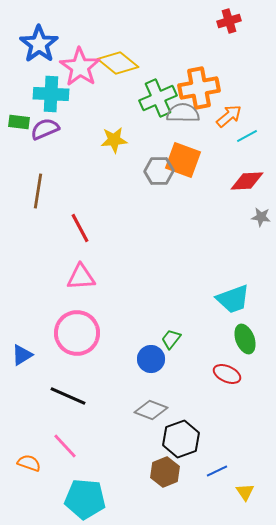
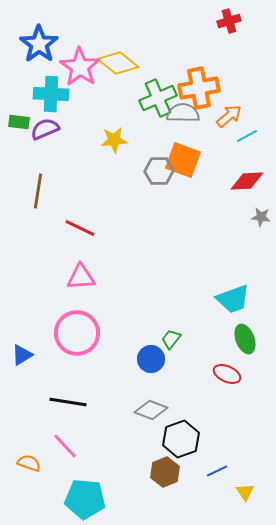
red line: rotated 36 degrees counterclockwise
black line: moved 6 px down; rotated 15 degrees counterclockwise
